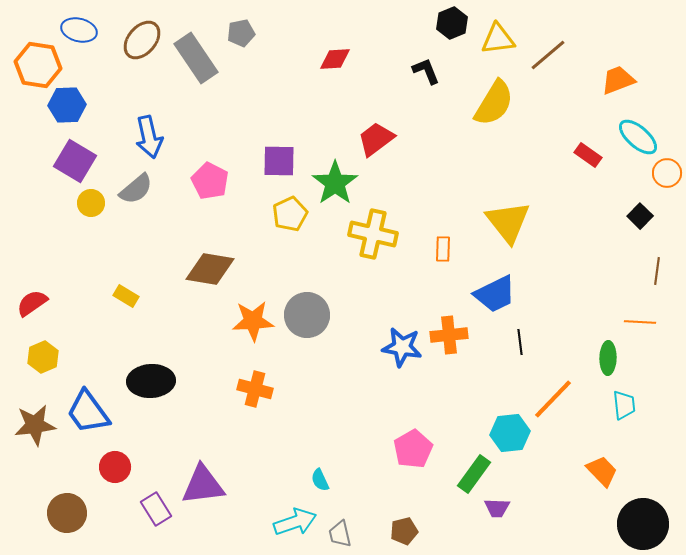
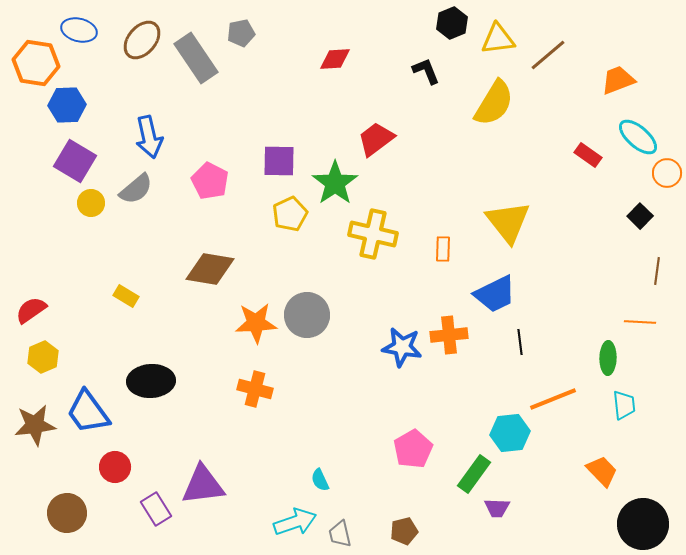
orange hexagon at (38, 65): moved 2 px left, 2 px up
red semicircle at (32, 303): moved 1 px left, 7 px down
orange star at (253, 321): moved 3 px right, 2 px down
orange line at (553, 399): rotated 24 degrees clockwise
